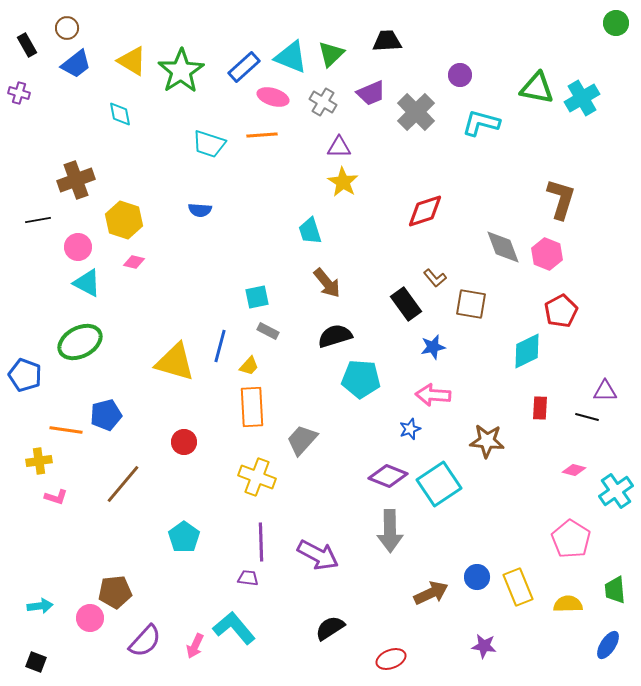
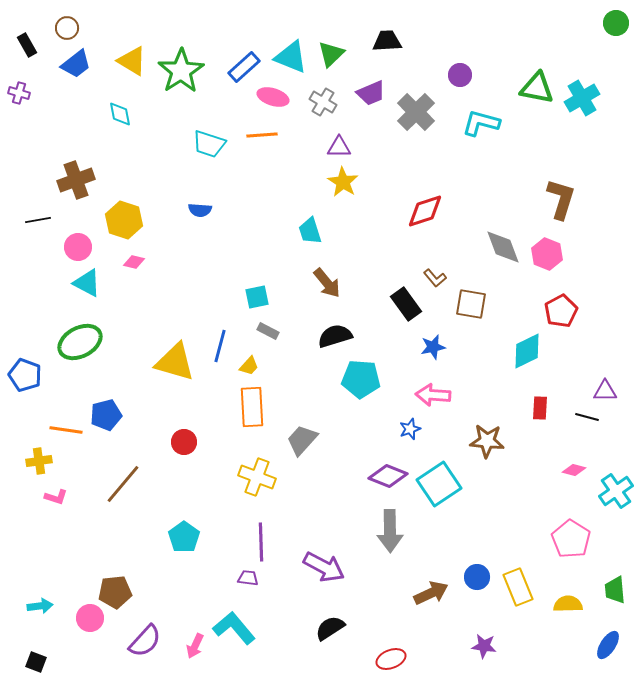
purple arrow at (318, 555): moved 6 px right, 12 px down
